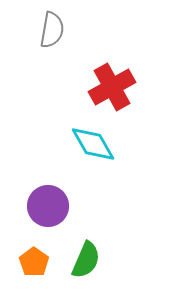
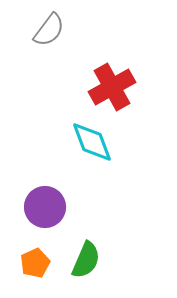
gray semicircle: moved 3 px left; rotated 27 degrees clockwise
cyan diamond: moved 1 px left, 2 px up; rotated 9 degrees clockwise
purple circle: moved 3 px left, 1 px down
orange pentagon: moved 1 px right, 1 px down; rotated 12 degrees clockwise
